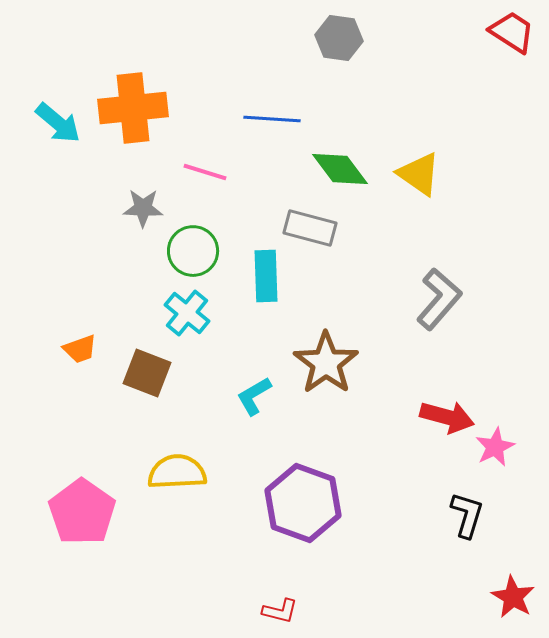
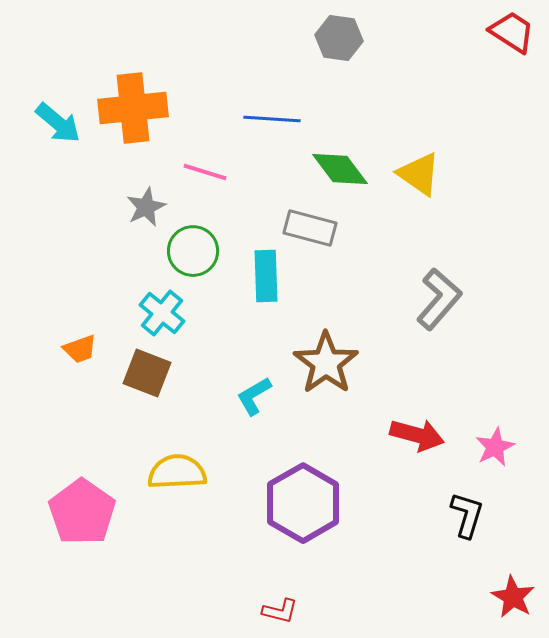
gray star: moved 3 px right, 1 px up; rotated 27 degrees counterclockwise
cyan cross: moved 25 px left
red arrow: moved 30 px left, 18 px down
purple hexagon: rotated 10 degrees clockwise
